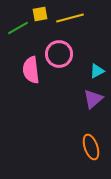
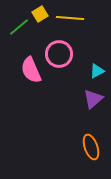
yellow square: rotated 21 degrees counterclockwise
yellow line: rotated 20 degrees clockwise
green line: moved 1 px right, 1 px up; rotated 10 degrees counterclockwise
pink semicircle: rotated 16 degrees counterclockwise
